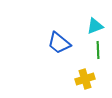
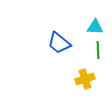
cyan triangle: moved 1 px down; rotated 24 degrees clockwise
